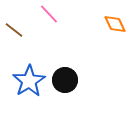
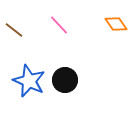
pink line: moved 10 px right, 11 px down
orange diamond: moved 1 px right; rotated 10 degrees counterclockwise
blue star: rotated 16 degrees counterclockwise
